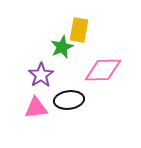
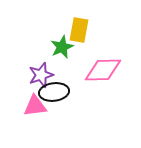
purple star: rotated 15 degrees clockwise
black ellipse: moved 15 px left, 8 px up
pink triangle: moved 1 px left, 2 px up
